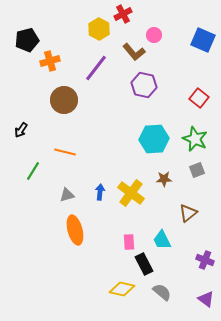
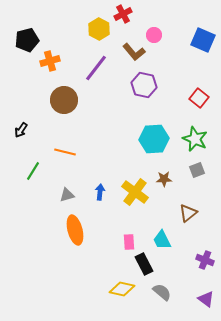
yellow cross: moved 4 px right, 1 px up
